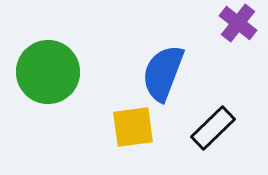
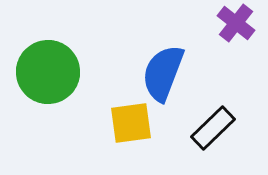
purple cross: moved 2 px left
yellow square: moved 2 px left, 4 px up
